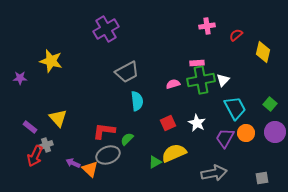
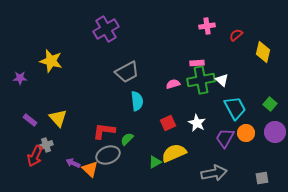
white triangle: moved 1 px left; rotated 32 degrees counterclockwise
purple rectangle: moved 7 px up
